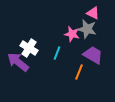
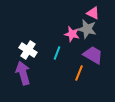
white cross: moved 1 px left, 2 px down
purple arrow: moved 5 px right, 11 px down; rotated 35 degrees clockwise
orange line: moved 1 px down
